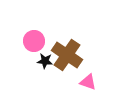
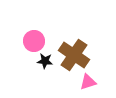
brown cross: moved 7 px right
pink triangle: rotated 36 degrees counterclockwise
